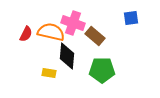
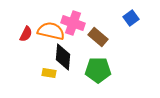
blue square: rotated 28 degrees counterclockwise
orange semicircle: moved 1 px up
brown rectangle: moved 3 px right, 1 px down
black diamond: moved 4 px left, 1 px down
green pentagon: moved 4 px left
